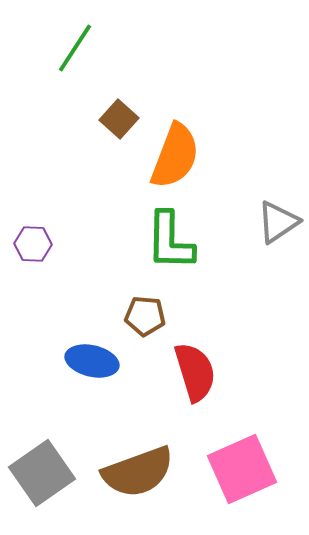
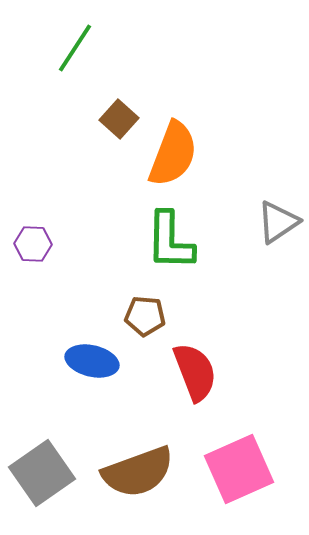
orange semicircle: moved 2 px left, 2 px up
red semicircle: rotated 4 degrees counterclockwise
pink square: moved 3 px left
